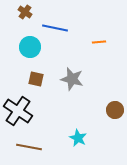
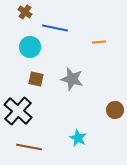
black cross: rotated 8 degrees clockwise
